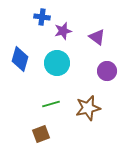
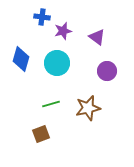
blue diamond: moved 1 px right
